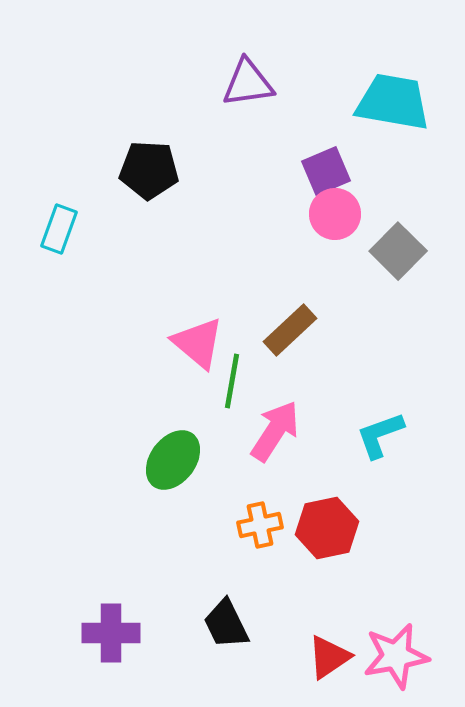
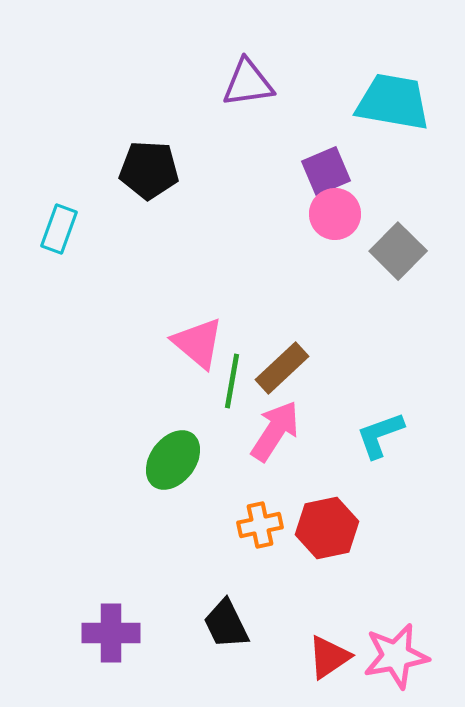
brown rectangle: moved 8 px left, 38 px down
